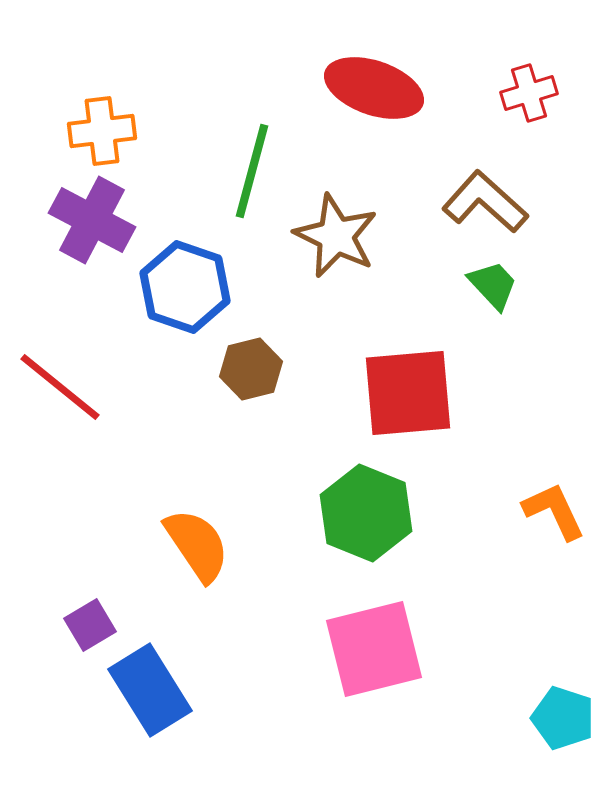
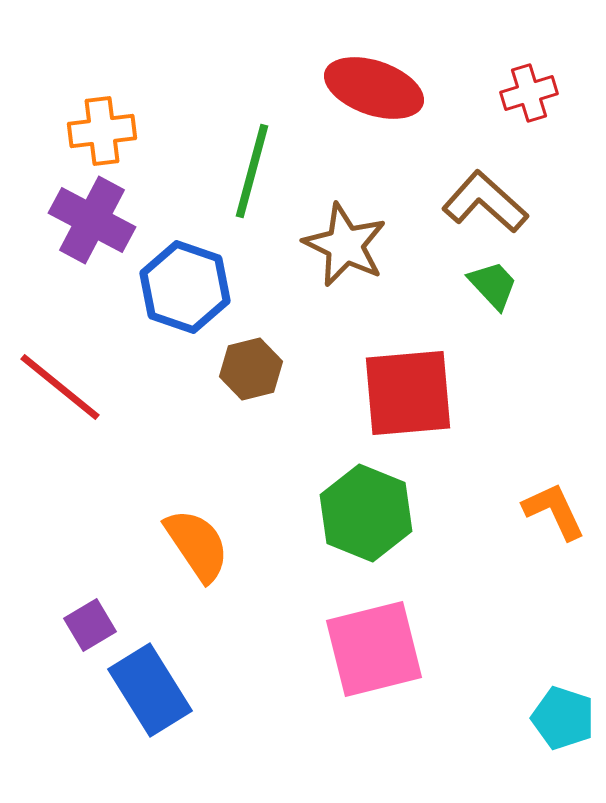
brown star: moved 9 px right, 9 px down
